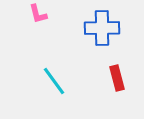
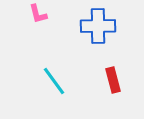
blue cross: moved 4 px left, 2 px up
red rectangle: moved 4 px left, 2 px down
